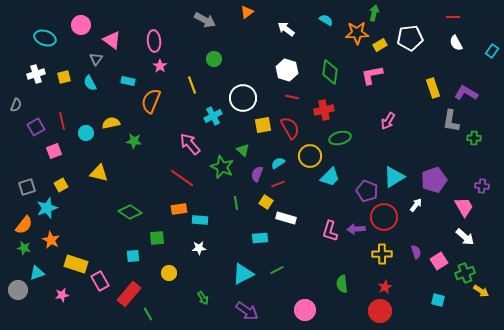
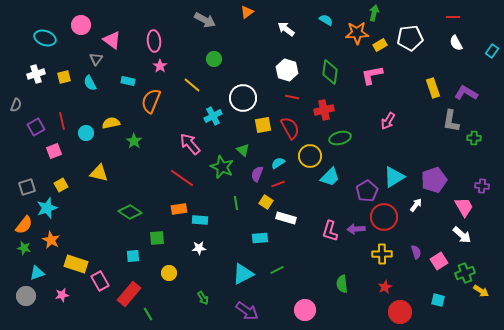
yellow line at (192, 85): rotated 30 degrees counterclockwise
green star at (134, 141): rotated 28 degrees clockwise
purple pentagon at (367, 191): rotated 20 degrees clockwise
white arrow at (465, 237): moved 3 px left, 2 px up
gray circle at (18, 290): moved 8 px right, 6 px down
red circle at (380, 311): moved 20 px right, 1 px down
